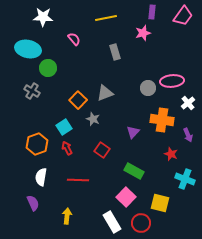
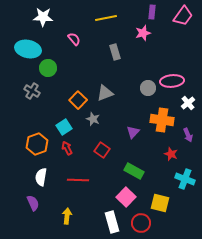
white rectangle: rotated 15 degrees clockwise
